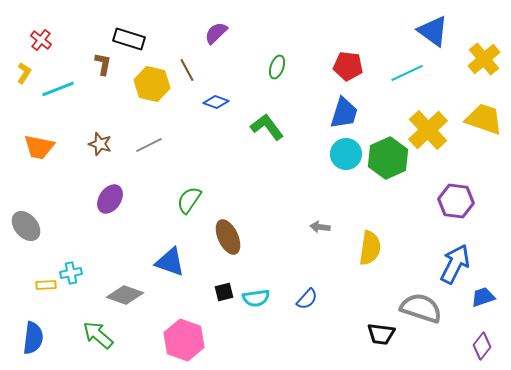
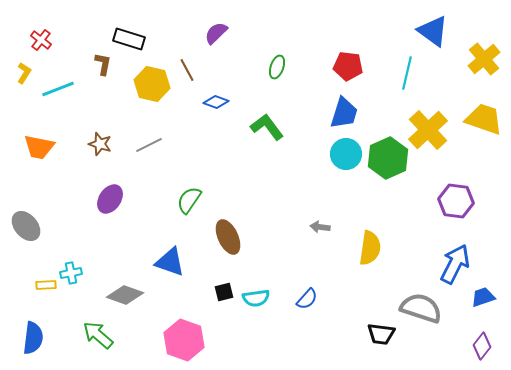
cyan line at (407, 73): rotated 52 degrees counterclockwise
